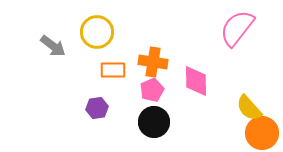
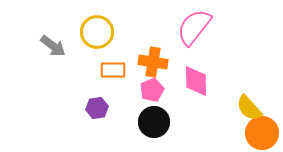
pink semicircle: moved 43 px left, 1 px up
